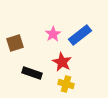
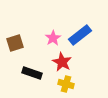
pink star: moved 4 px down
